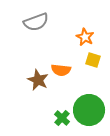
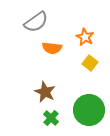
gray semicircle: rotated 15 degrees counterclockwise
yellow square: moved 3 px left, 3 px down; rotated 21 degrees clockwise
orange semicircle: moved 9 px left, 22 px up
brown star: moved 7 px right, 12 px down
green cross: moved 11 px left
